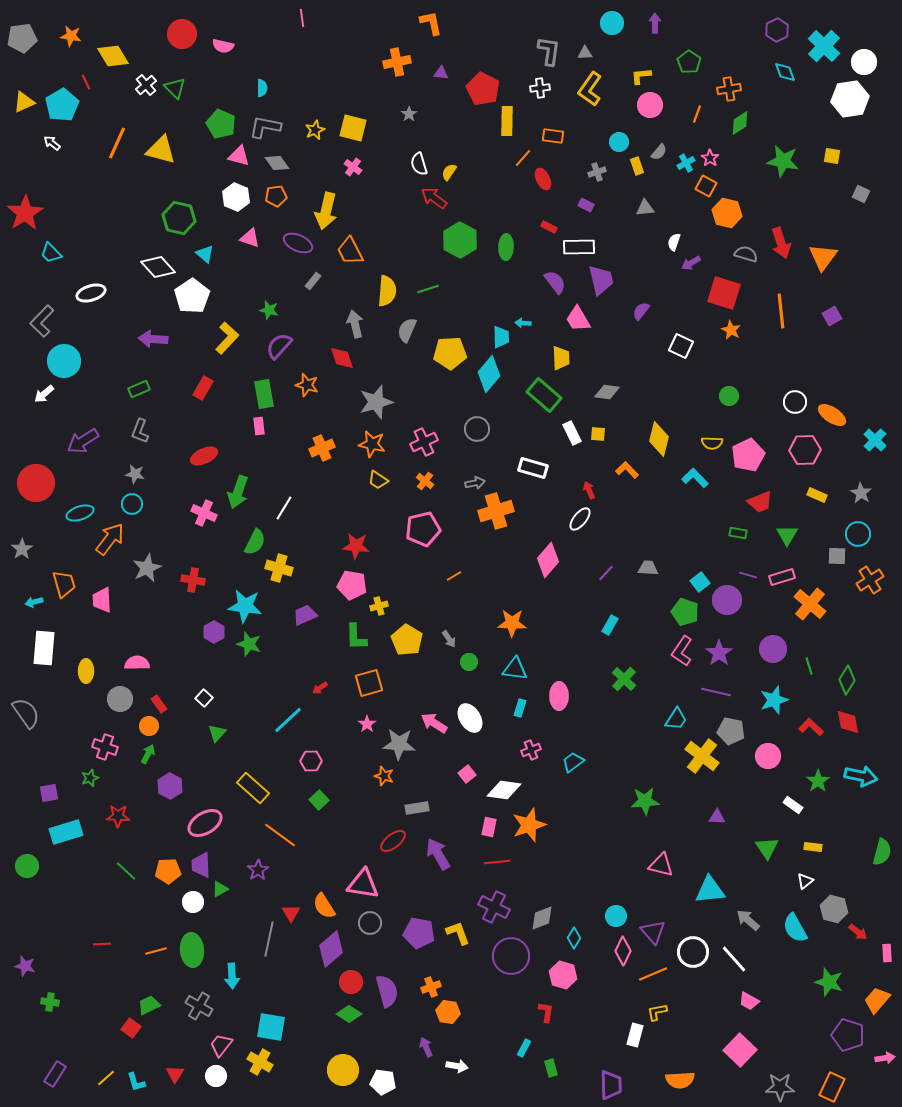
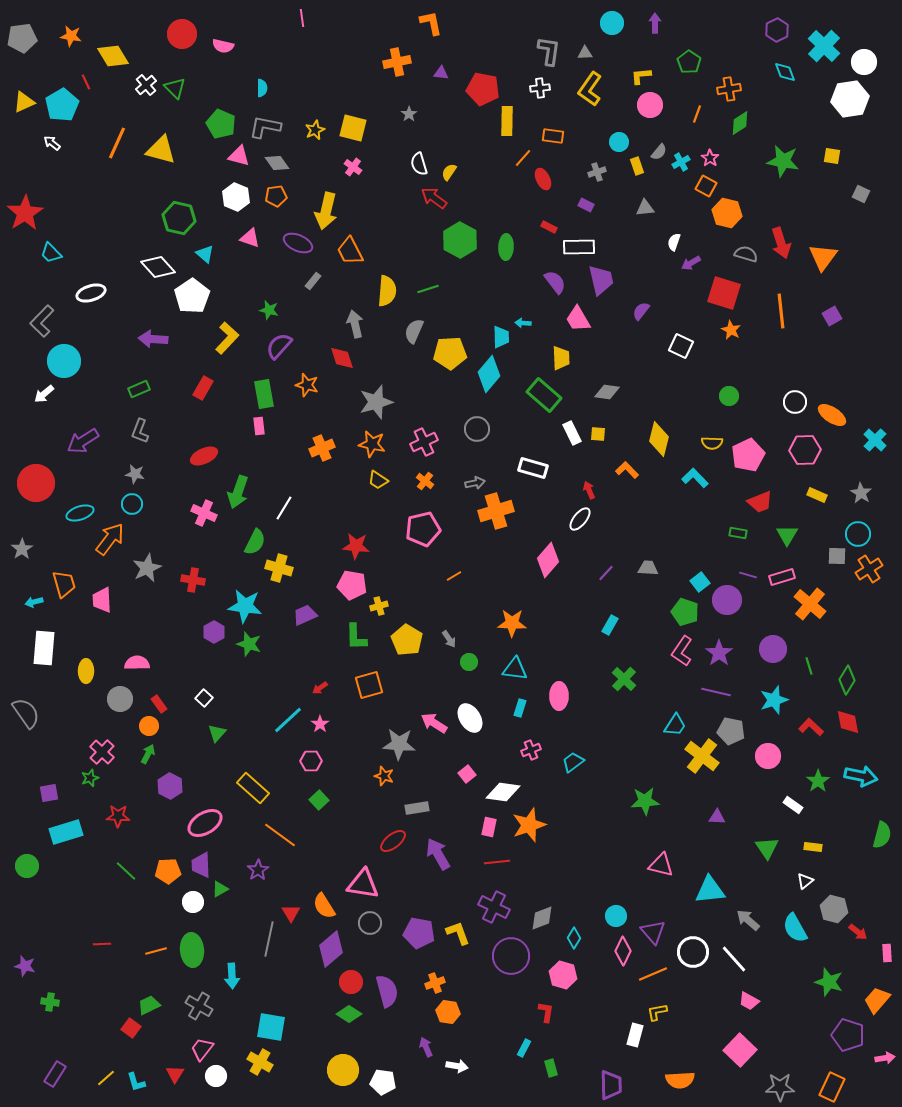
red pentagon at (483, 89): rotated 16 degrees counterclockwise
cyan cross at (686, 163): moved 5 px left, 1 px up
gray semicircle at (407, 330): moved 7 px right, 1 px down
orange cross at (870, 580): moved 1 px left, 11 px up
orange square at (369, 683): moved 2 px down
cyan trapezoid at (676, 719): moved 1 px left, 6 px down
pink star at (367, 724): moved 47 px left
pink cross at (105, 747): moved 3 px left, 5 px down; rotated 25 degrees clockwise
white diamond at (504, 790): moved 1 px left, 2 px down
green semicircle at (882, 852): moved 17 px up
orange cross at (431, 987): moved 4 px right, 4 px up
pink trapezoid at (221, 1045): moved 19 px left, 4 px down
